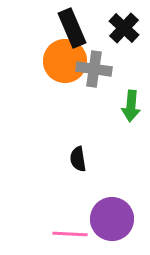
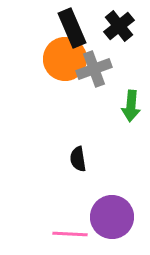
black cross: moved 5 px left, 2 px up; rotated 8 degrees clockwise
orange circle: moved 2 px up
gray cross: rotated 28 degrees counterclockwise
purple circle: moved 2 px up
